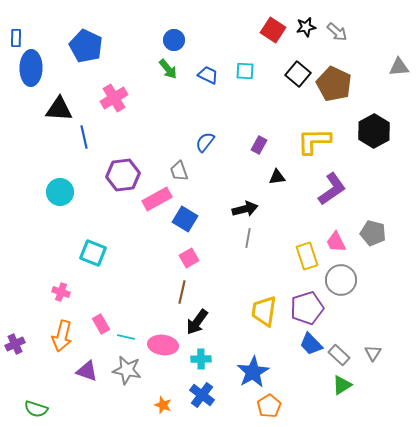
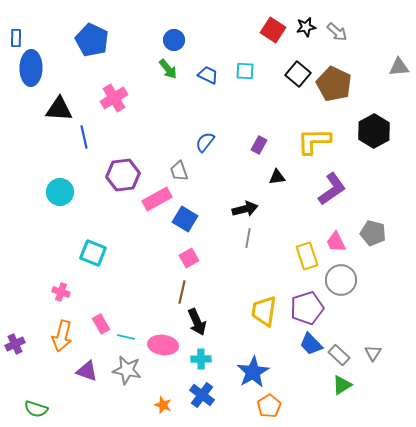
blue pentagon at (86, 46): moved 6 px right, 6 px up
black arrow at (197, 322): rotated 60 degrees counterclockwise
